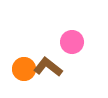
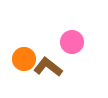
orange circle: moved 10 px up
